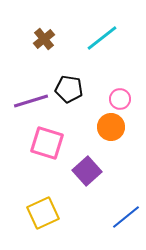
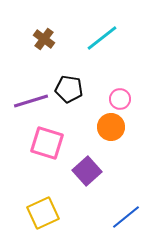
brown cross: rotated 15 degrees counterclockwise
